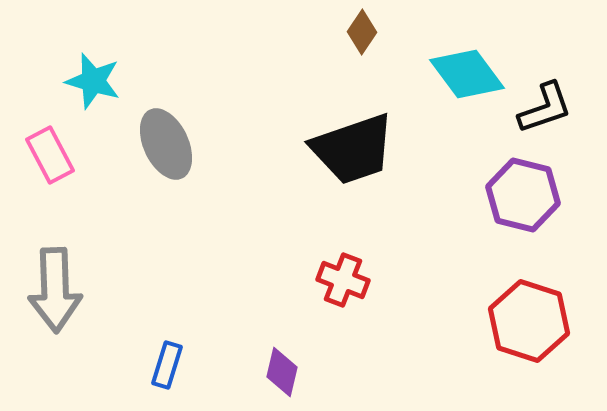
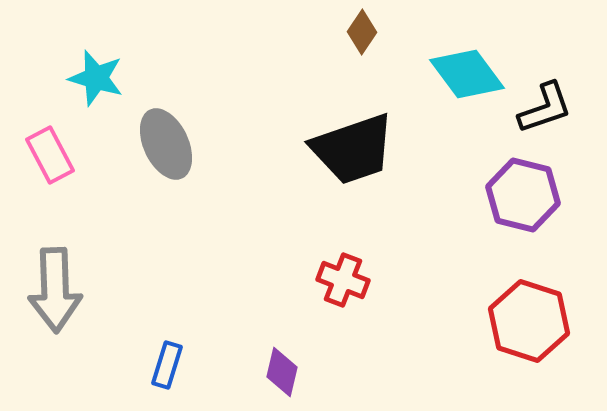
cyan star: moved 3 px right, 3 px up
